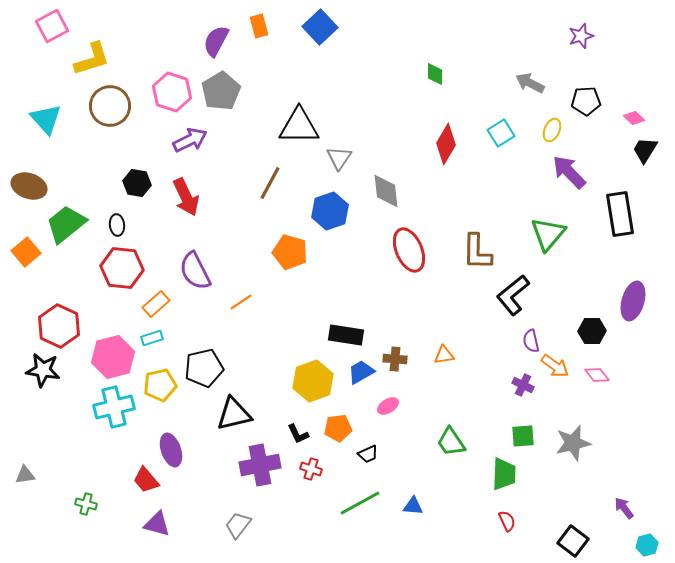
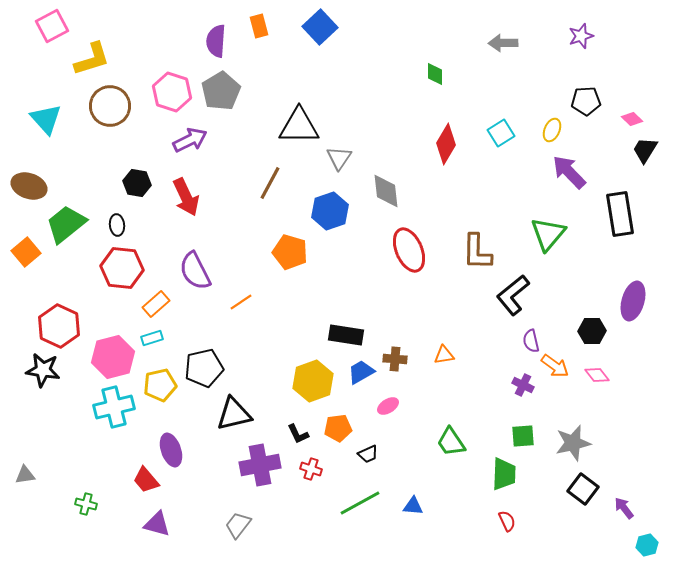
purple semicircle at (216, 41): rotated 24 degrees counterclockwise
gray arrow at (530, 83): moved 27 px left, 40 px up; rotated 28 degrees counterclockwise
pink diamond at (634, 118): moved 2 px left, 1 px down
black square at (573, 541): moved 10 px right, 52 px up
